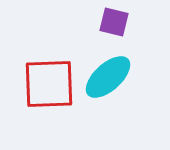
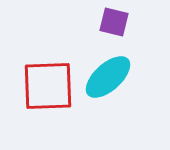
red square: moved 1 px left, 2 px down
